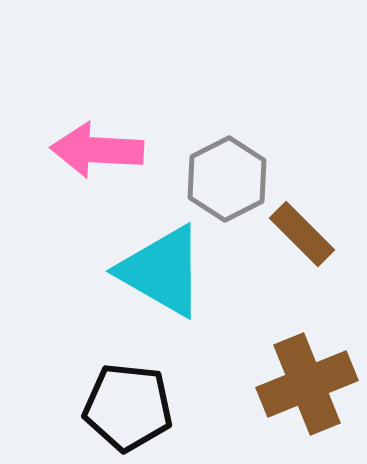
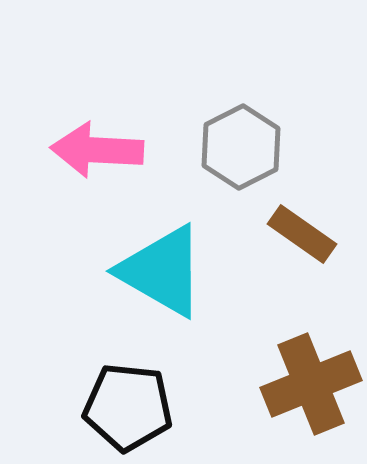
gray hexagon: moved 14 px right, 32 px up
brown rectangle: rotated 10 degrees counterclockwise
brown cross: moved 4 px right
